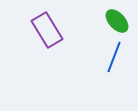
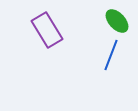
blue line: moved 3 px left, 2 px up
